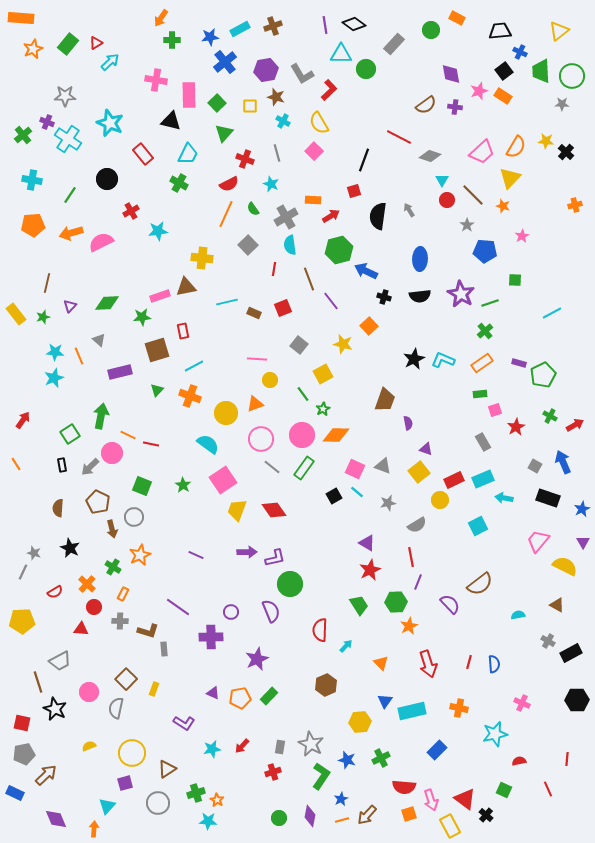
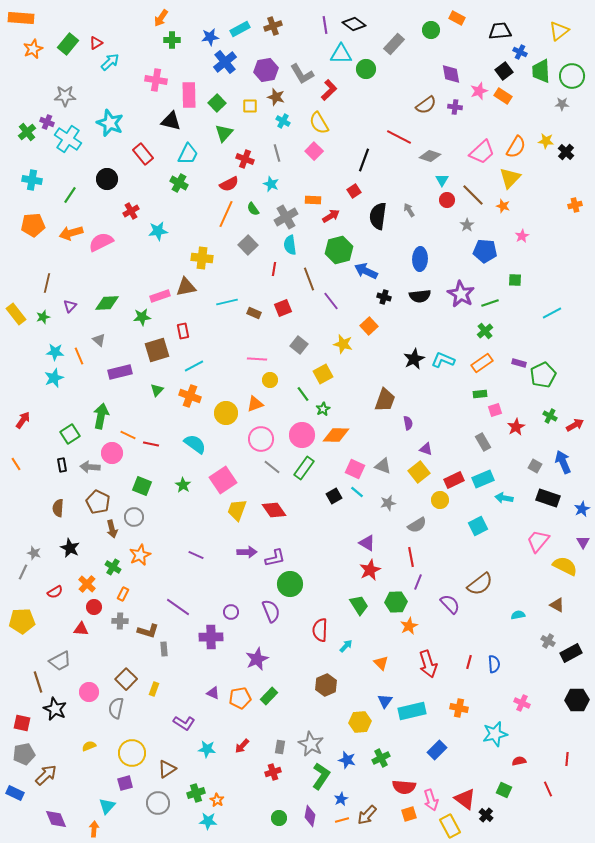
green cross at (23, 135): moved 4 px right, 3 px up
red square at (354, 191): rotated 16 degrees counterclockwise
cyan semicircle at (208, 444): moved 13 px left
gray arrow at (90, 467): rotated 48 degrees clockwise
cyan star at (212, 749): moved 5 px left; rotated 18 degrees clockwise
